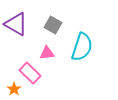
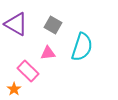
pink triangle: moved 1 px right
pink rectangle: moved 2 px left, 2 px up
